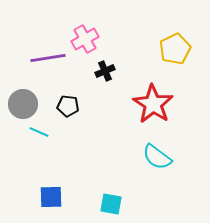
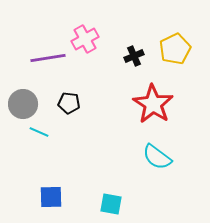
black cross: moved 29 px right, 15 px up
black pentagon: moved 1 px right, 3 px up
